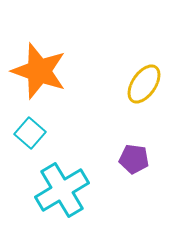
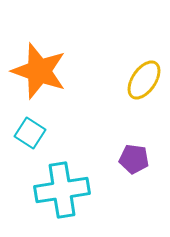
yellow ellipse: moved 4 px up
cyan square: rotated 8 degrees counterclockwise
cyan cross: rotated 22 degrees clockwise
